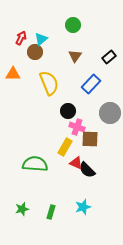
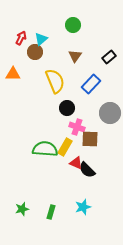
yellow semicircle: moved 6 px right, 2 px up
black circle: moved 1 px left, 3 px up
green semicircle: moved 10 px right, 15 px up
